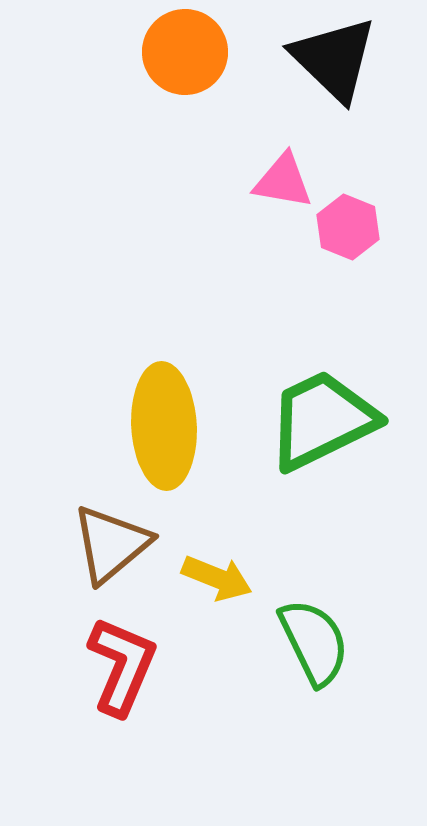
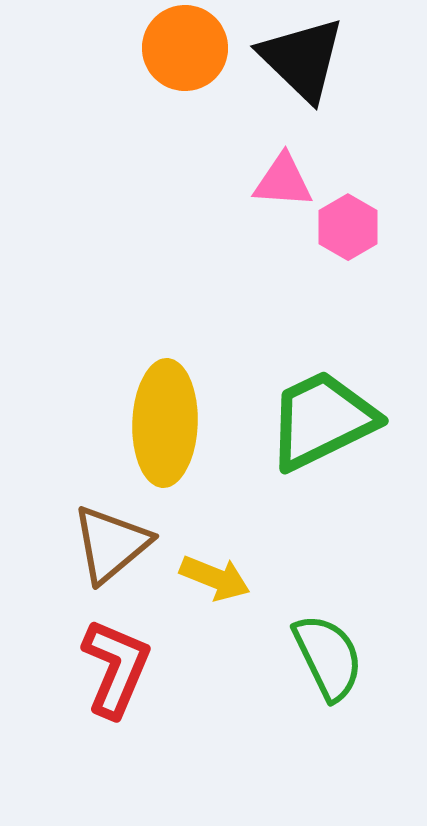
orange circle: moved 4 px up
black triangle: moved 32 px left
pink triangle: rotated 6 degrees counterclockwise
pink hexagon: rotated 8 degrees clockwise
yellow ellipse: moved 1 px right, 3 px up; rotated 5 degrees clockwise
yellow arrow: moved 2 px left
green semicircle: moved 14 px right, 15 px down
red L-shape: moved 6 px left, 2 px down
